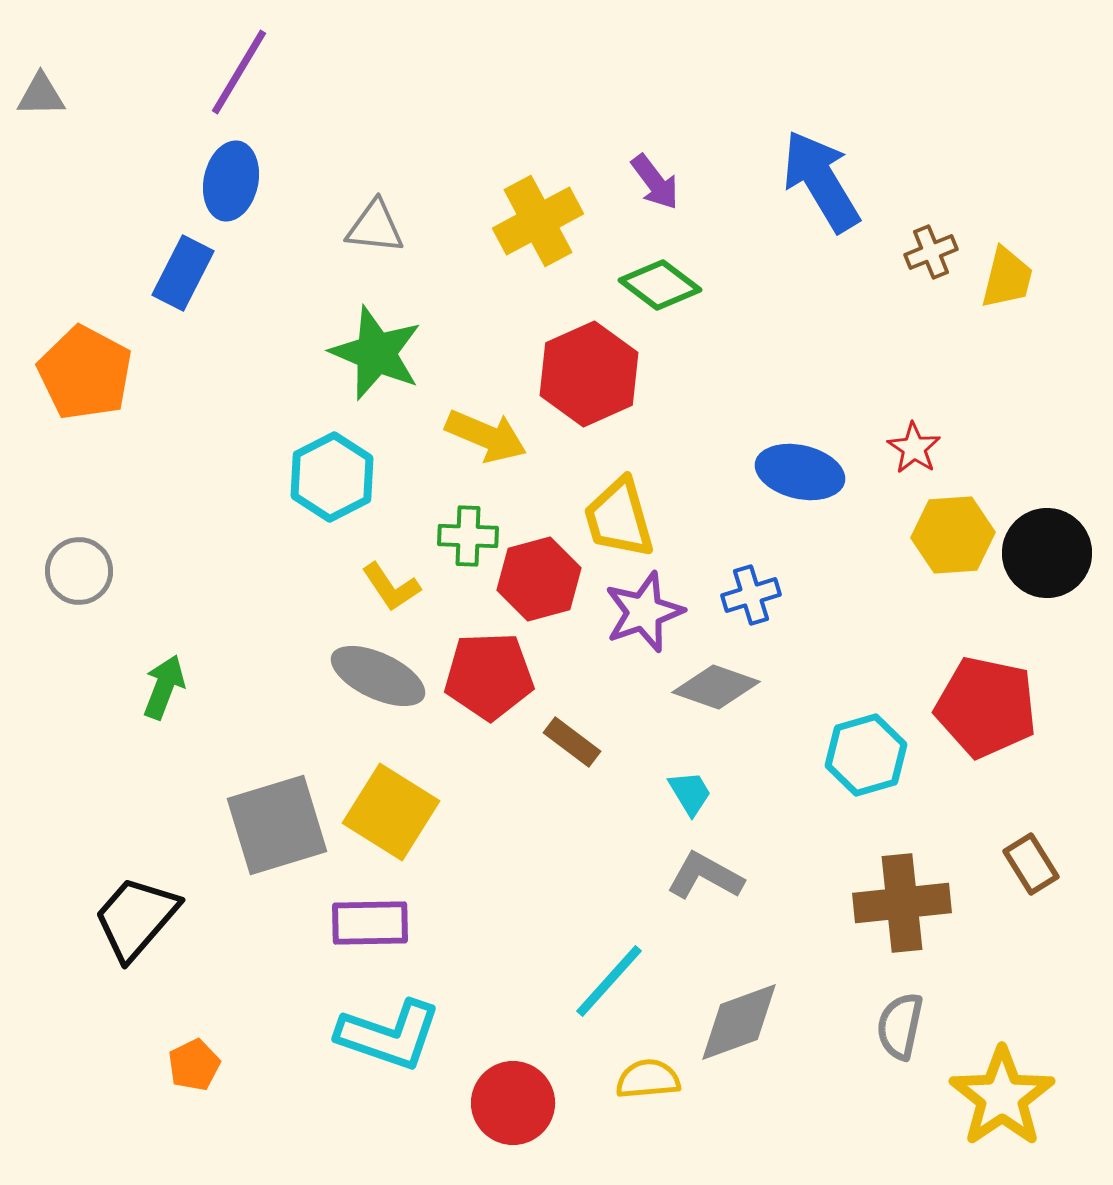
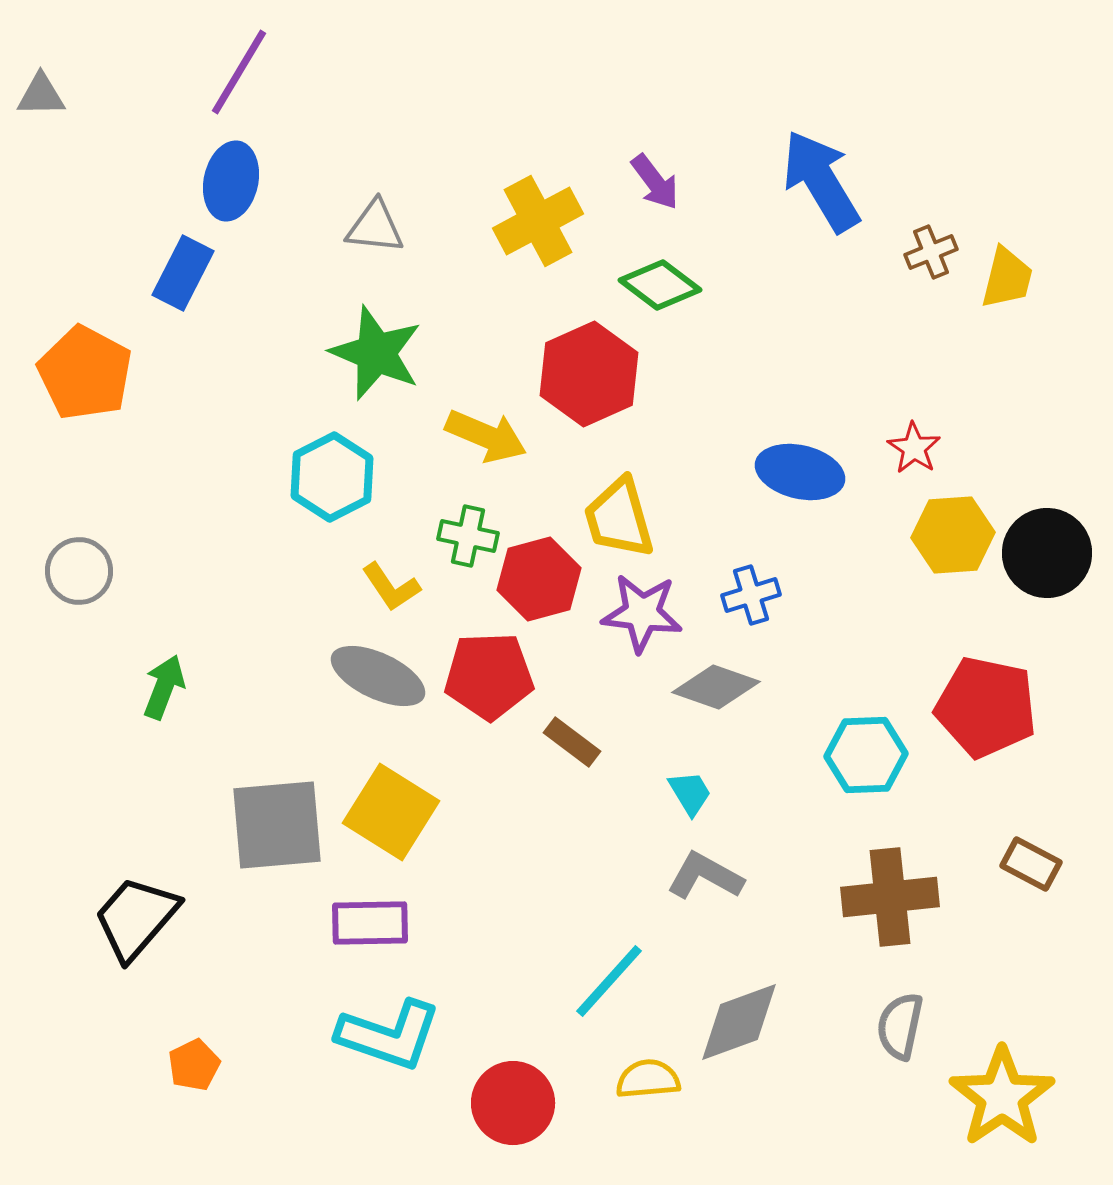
green cross at (468, 536): rotated 10 degrees clockwise
purple star at (644, 612): moved 2 px left, 1 px down; rotated 26 degrees clockwise
cyan hexagon at (866, 755): rotated 14 degrees clockwise
gray square at (277, 825): rotated 12 degrees clockwise
brown rectangle at (1031, 864): rotated 30 degrees counterclockwise
brown cross at (902, 903): moved 12 px left, 6 px up
